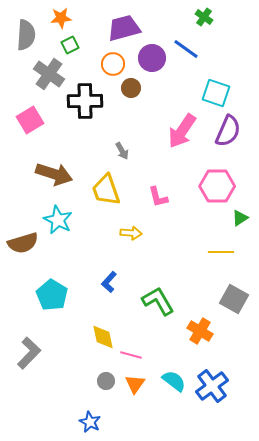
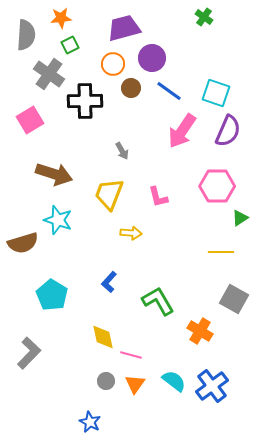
blue line: moved 17 px left, 42 px down
yellow trapezoid: moved 3 px right, 4 px down; rotated 40 degrees clockwise
cyan star: rotated 8 degrees counterclockwise
